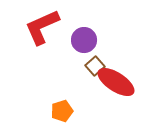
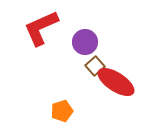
red L-shape: moved 1 px left, 1 px down
purple circle: moved 1 px right, 2 px down
